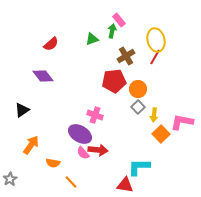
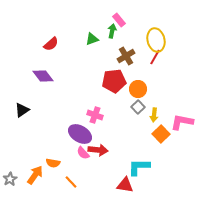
orange arrow: moved 4 px right, 30 px down
